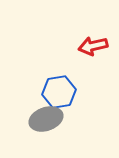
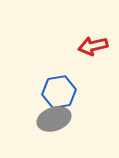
gray ellipse: moved 8 px right
